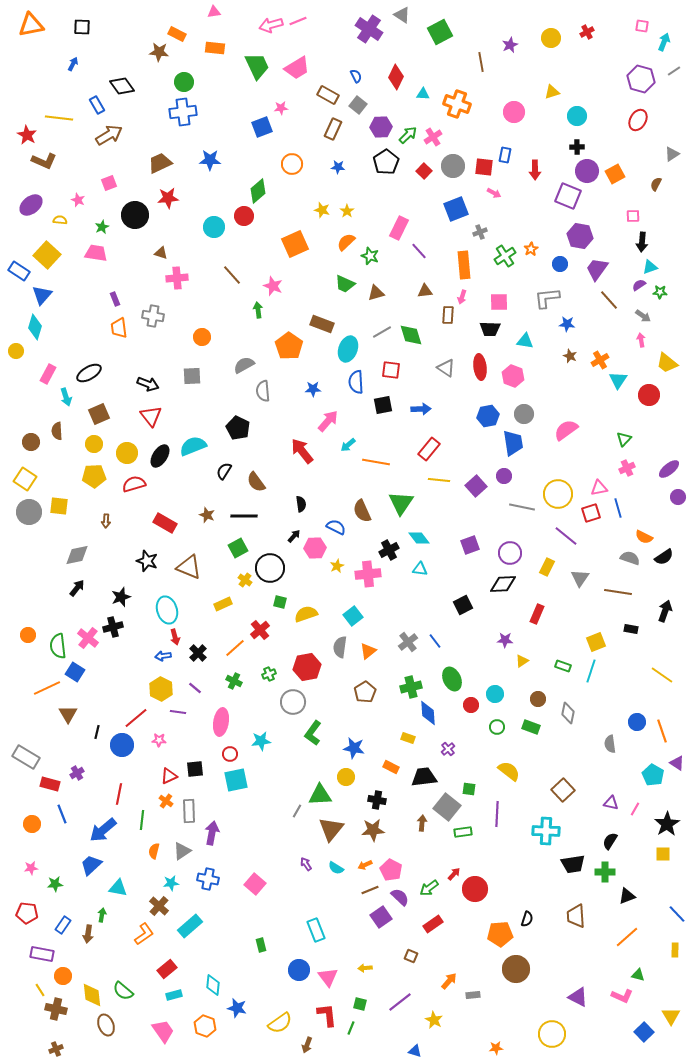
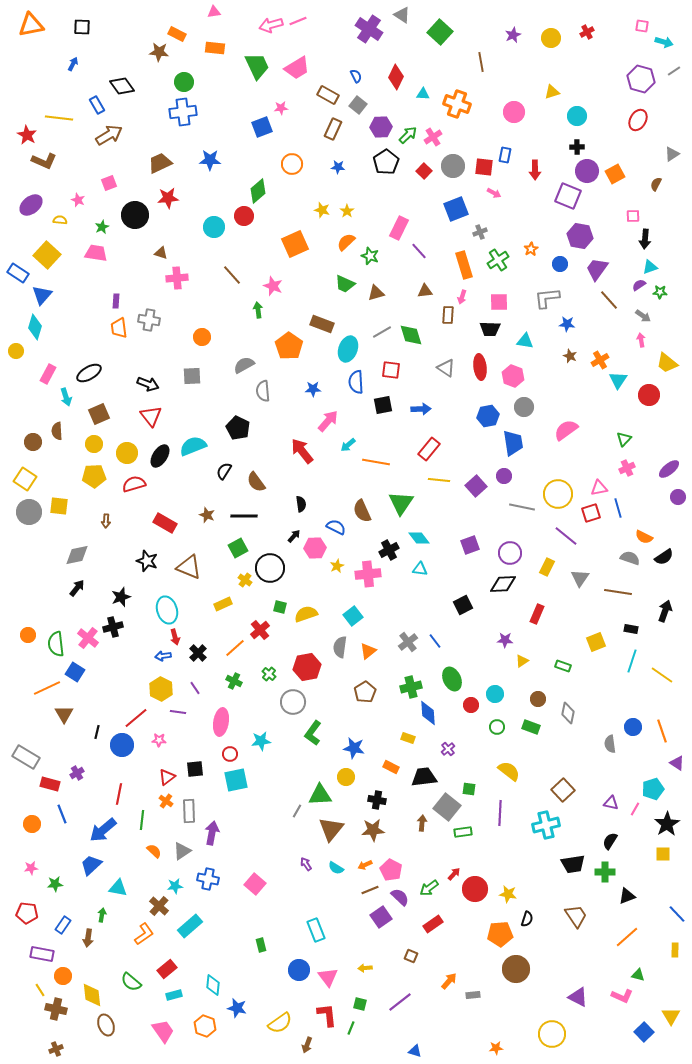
green square at (440, 32): rotated 20 degrees counterclockwise
cyan arrow at (664, 42): rotated 84 degrees clockwise
purple star at (510, 45): moved 3 px right, 10 px up
black arrow at (642, 242): moved 3 px right, 3 px up
green cross at (505, 256): moved 7 px left, 4 px down
orange rectangle at (464, 265): rotated 12 degrees counterclockwise
blue rectangle at (19, 271): moved 1 px left, 2 px down
purple rectangle at (115, 299): moved 1 px right, 2 px down; rotated 24 degrees clockwise
gray cross at (153, 316): moved 4 px left, 4 px down
gray circle at (524, 414): moved 7 px up
brown circle at (31, 442): moved 2 px right
green square at (280, 602): moved 5 px down
green semicircle at (58, 646): moved 2 px left, 2 px up
cyan line at (591, 671): moved 41 px right, 10 px up
green cross at (269, 674): rotated 24 degrees counterclockwise
purple line at (195, 688): rotated 16 degrees clockwise
brown triangle at (68, 714): moved 4 px left
blue circle at (637, 722): moved 4 px left, 5 px down
cyan pentagon at (653, 775): moved 14 px down; rotated 25 degrees clockwise
red triangle at (169, 776): moved 2 px left, 1 px down; rotated 12 degrees counterclockwise
purple line at (497, 814): moved 3 px right, 1 px up
cyan cross at (546, 831): moved 6 px up; rotated 16 degrees counterclockwise
orange semicircle at (154, 851): rotated 119 degrees clockwise
cyan star at (171, 883): moved 4 px right, 3 px down
brown trapezoid at (576, 916): rotated 150 degrees clockwise
brown arrow at (88, 934): moved 4 px down
green semicircle at (123, 991): moved 8 px right, 9 px up
yellow star at (434, 1020): moved 74 px right, 126 px up; rotated 18 degrees counterclockwise
